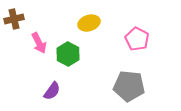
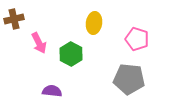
yellow ellipse: moved 5 px right; rotated 65 degrees counterclockwise
pink pentagon: rotated 10 degrees counterclockwise
green hexagon: moved 3 px right
gray pentagon: moved 7 px up
purple semicircle: rotated 120 degrees counterclockwise
